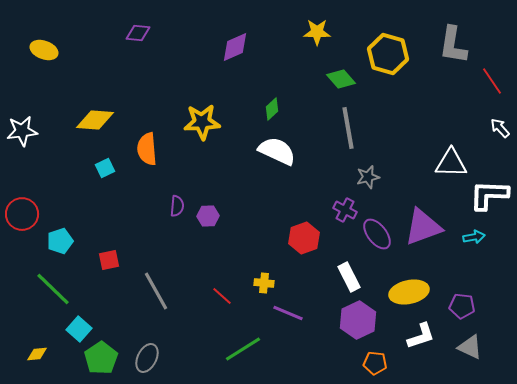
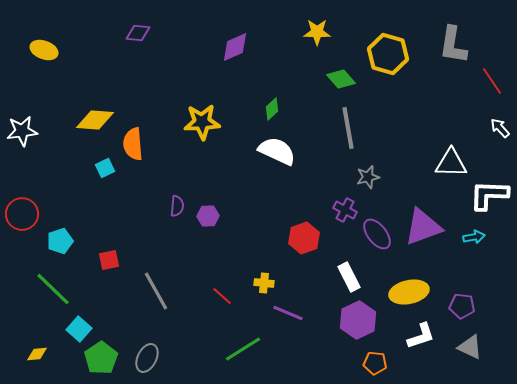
orange semicircle at (147, 149): moved 14 px left, 5 px up
